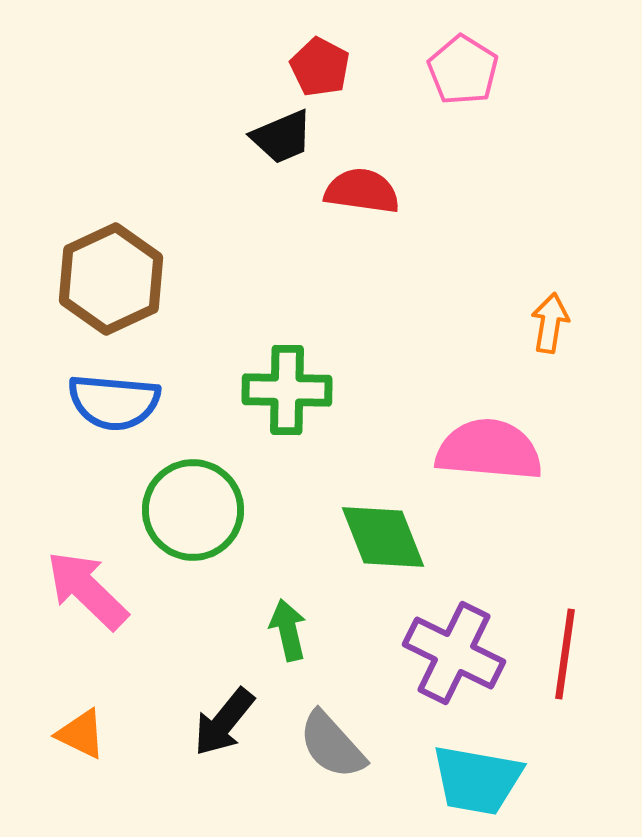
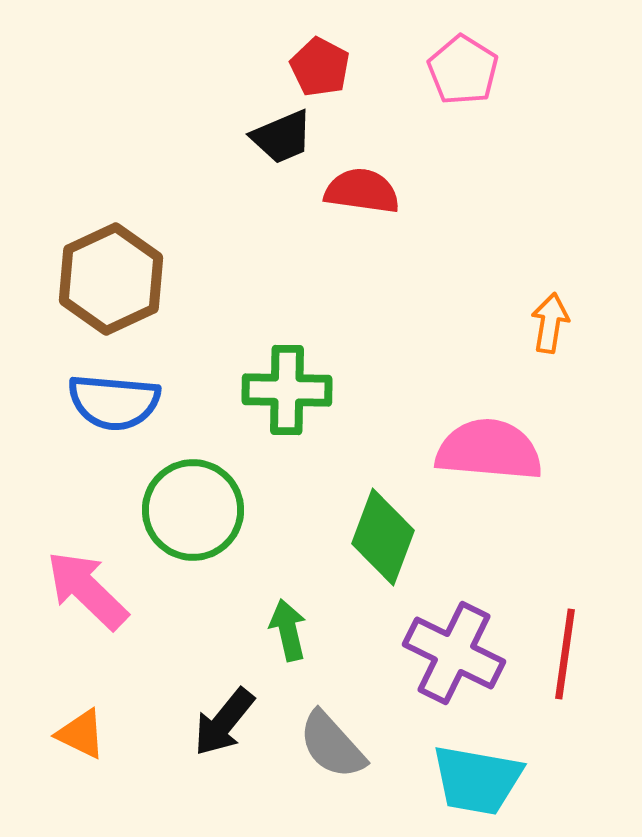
green diamond: rotated 42 degrees clockwise
